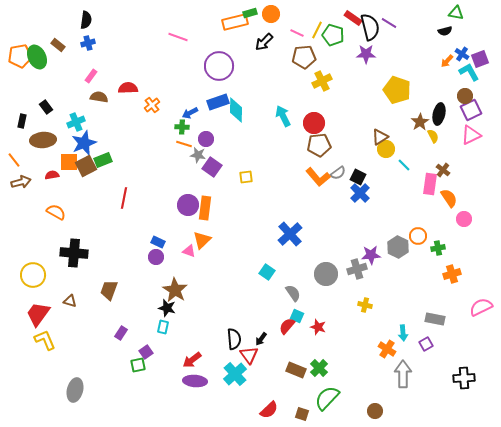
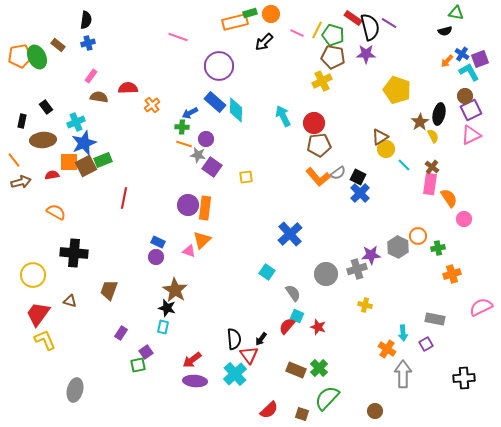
brown pentagon at (304, 57): moved 29 px right; rotated 15 degrees clockwise
blue rectangle at (218, 102): moved 3 px left; rotated 60 degrees clockwise
brown cross at (443, 170): moved 11 px left, 3 px up
